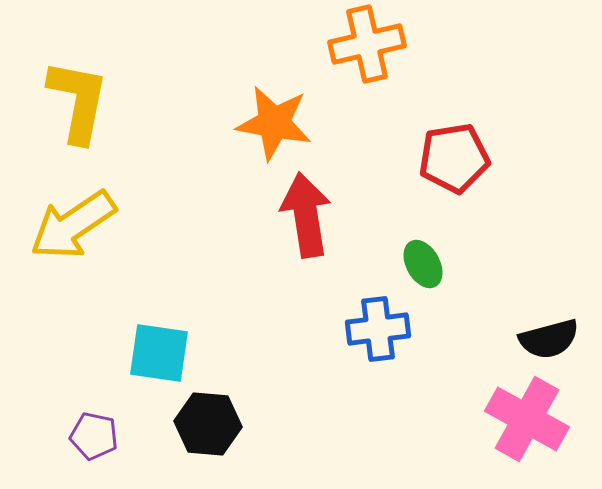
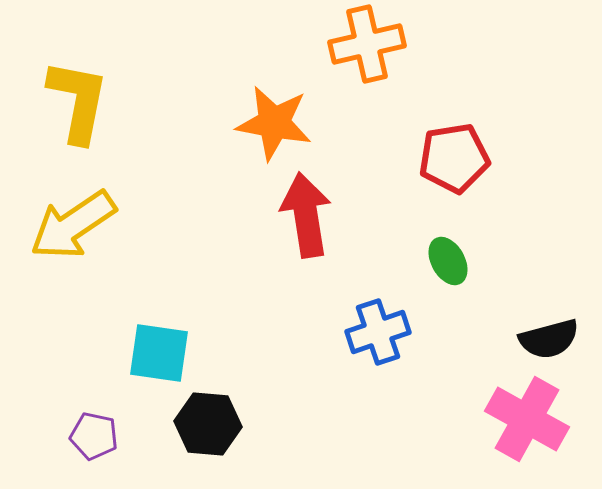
green ellipse: moved 25 px right, 3 px up
blue cross: moved 3 px down; rotated 12 degrees counterclockwise
